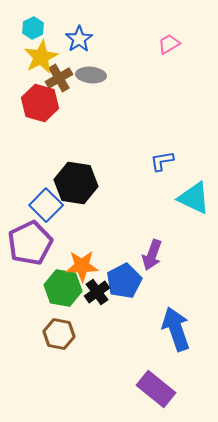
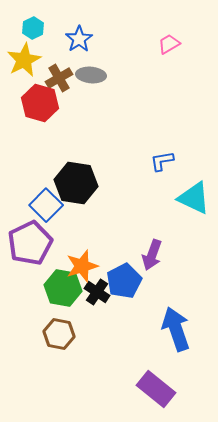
yellow star: moved 17 px left, 3 px down
orange star: rotated 16 degrees counterclockwise
black cross: rotated 20 degrees counterclockwise
